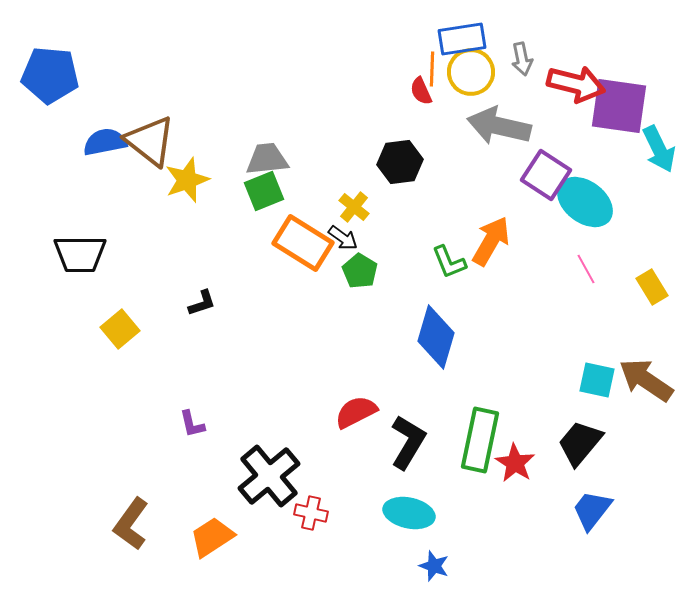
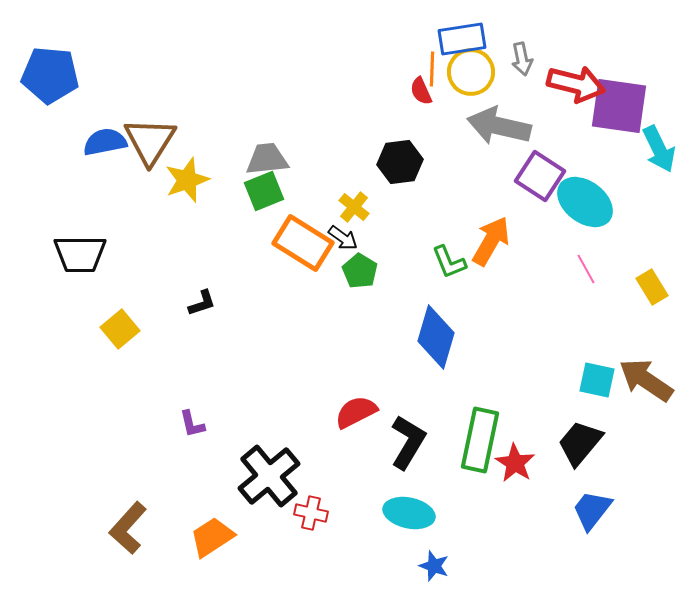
brown triangle at (150, 141): rotated 24 degrees clockwise
purple square at (546, 175): moved 6 px left, 1 px down
brown L-shape at (131, 524): moved 3 px left, 4 px down; rotated 6 degrees clockwise
